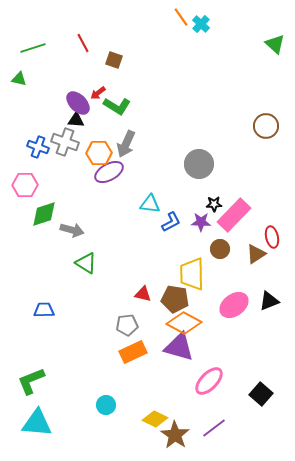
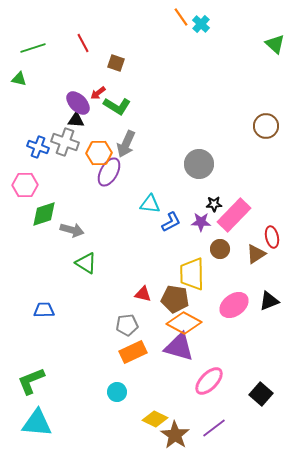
brown square at (114, 60): moved 2 px right, 3 px down
purple ellipse at (109, 172): rotated 32 degrees counterclockwise
cyan circle at (106, 405): moved 11 px right, 13 px up
